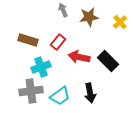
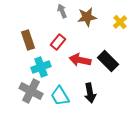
gray arrow: moved 1 px left, 1 px down
brown star: moved 2 px left
brown rectangle: rotated 54 degrees clockwise
red arrow: moved 1 px right, 3 px down
gray cross: rotated 35 degrees clockwise
cyan trapezoid: rotated 95 degrees clockwise
